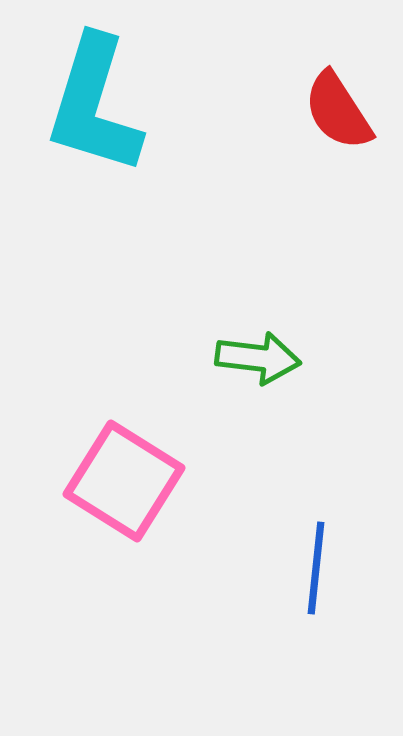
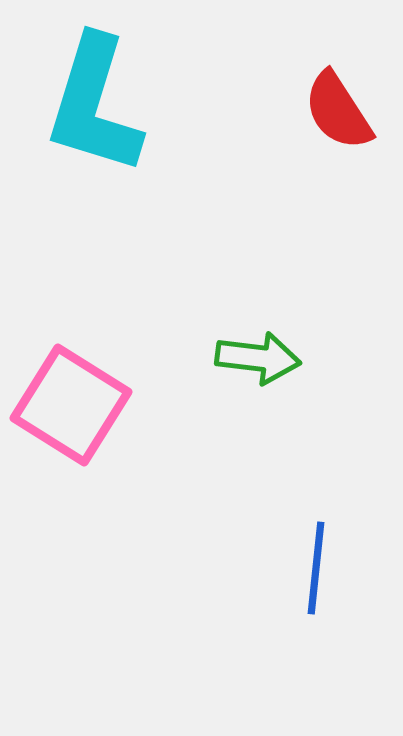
pink square: moved 53 px left, 76 px up
